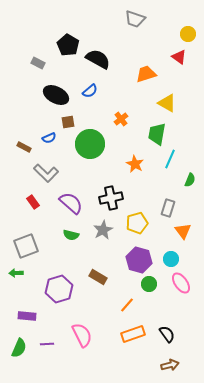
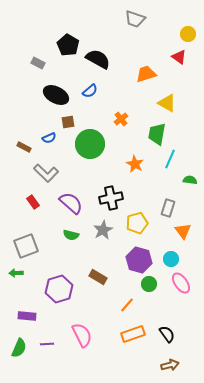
green semicircle at (190, 180): rotated 104 degrees counterclockwise
